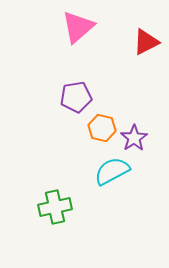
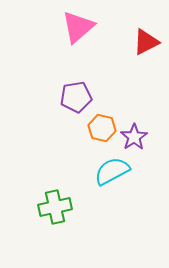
purple star: moved 1 px up
